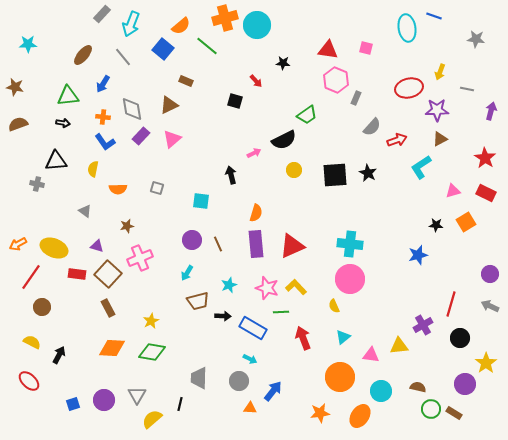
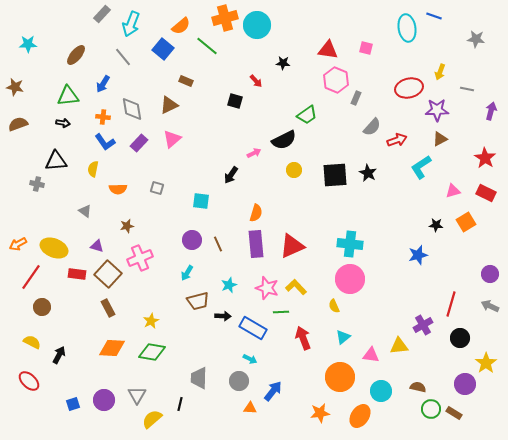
brown ellipse at (83, 55): moved 7 px left
purple rectangle at (141, 136): moved 2 px left, 7 px down
black arrow at (231, 175): rotated 132 degrees counterclockwise
